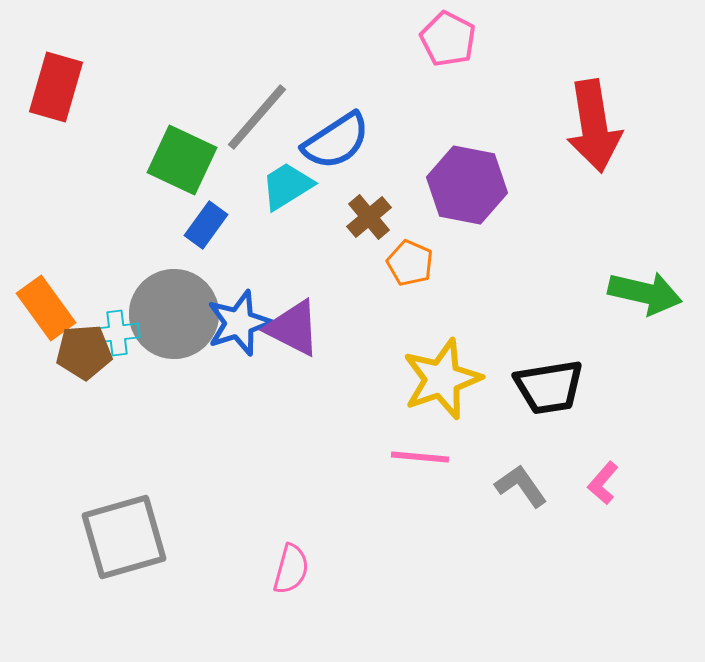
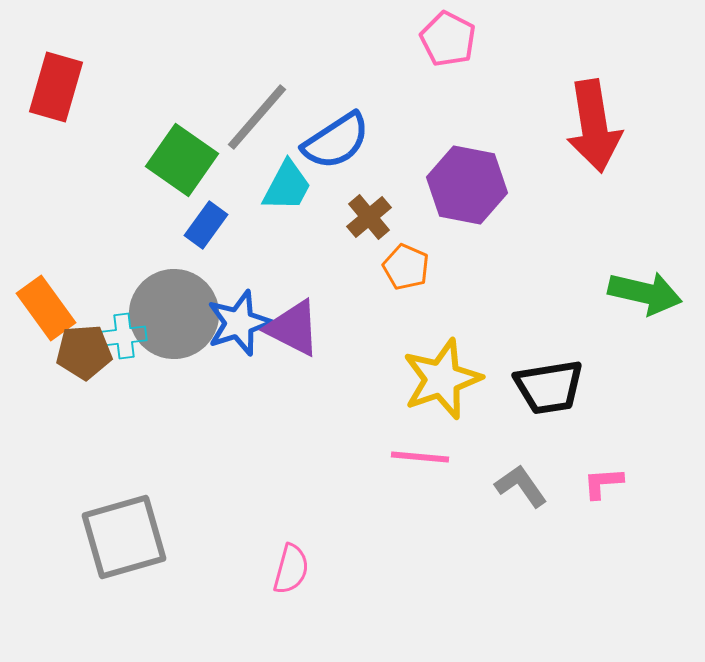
green square: rotated 10 degrees clockwise
cyan trapezoid: rotated 150 degrees clockwise
orange pentagon: moved 4 px left, 4 px down
cyan cross: moved 7 px right, 3 px down
pink L-shape: rotated 45 degrees clockwise
